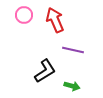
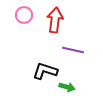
red arrow: rotated 30 degrees clockwise
black L-shape: rotated 130 degrees counterclockwise
green arrow: moved 5 px left, 1 px down
